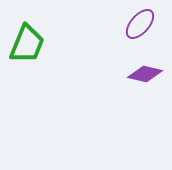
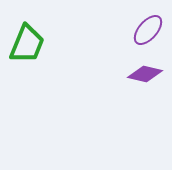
purple ellipse: moved 8 px right, 6 px down
